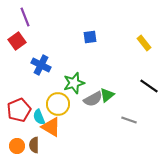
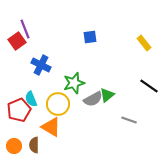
purple line: moved 12 px down
cyan semicircle: moved 8 px left, 18 px up
orange circle: moved 3 px left
